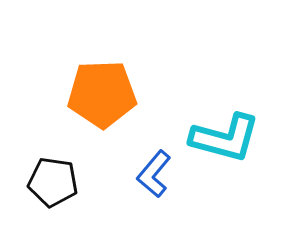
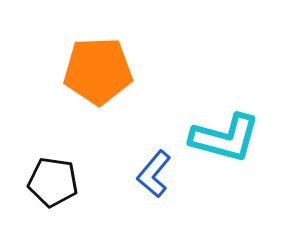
orange pentagon: moved 4 px left, 23 px up
